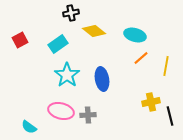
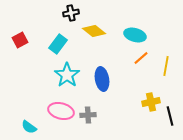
cyan rectangle: rotated 18 degrees counterclockwise
